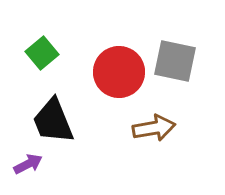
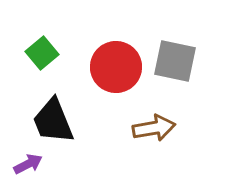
red circle: moved 3 px left, 5 px up
